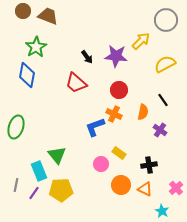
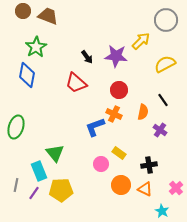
green triangle: moved 2 px left, 2 px up
